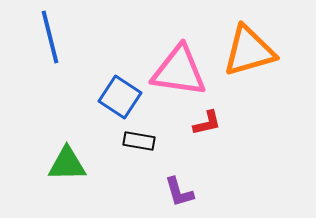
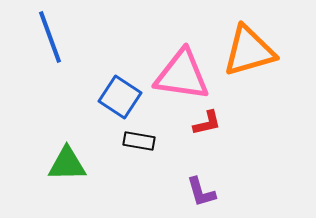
blue line: rotated 6 degrees counterclockwise
pink triangle: moved 3 px right, 4 px down
purple L-shape: moved 22 px right
